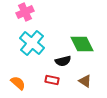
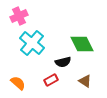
pink cross: moved 6 px left, 4 px down
black semicircle: moved 1 px down
red rectangle: moved 1 px left; rotated 40 degrees counterclockwise
